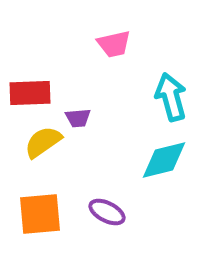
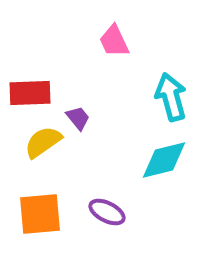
pink trapezoid: moved 3 px up; rotated 78 degrees clockwise
purple trapezoid: rotated 124 degrees counterclockwise
